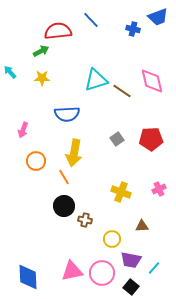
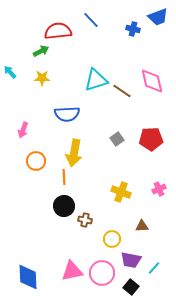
orange line: rotated 28 degrees clockwise
